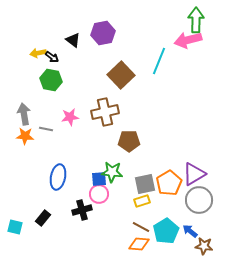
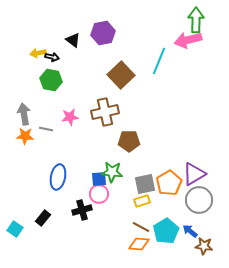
black arrow: rotated 24 degrees counterclockwise
cyan square: moved 2 px down; rotated 21 degrees clockwise
